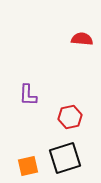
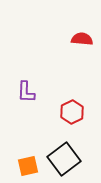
purple L-shape: moved 2 px left, 3 px up
red hexagon: moved 2 px right, 5 px up; rotated 15 degrees counterclockwise
black square: moved 1 px left, 1 px down; rotated 20 degrees counterclockwise
